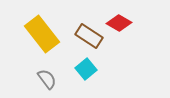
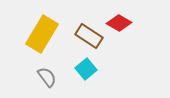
yellow rectangle: rotated 69 degrees clockwise
gray semicircle: moved 2 px up
